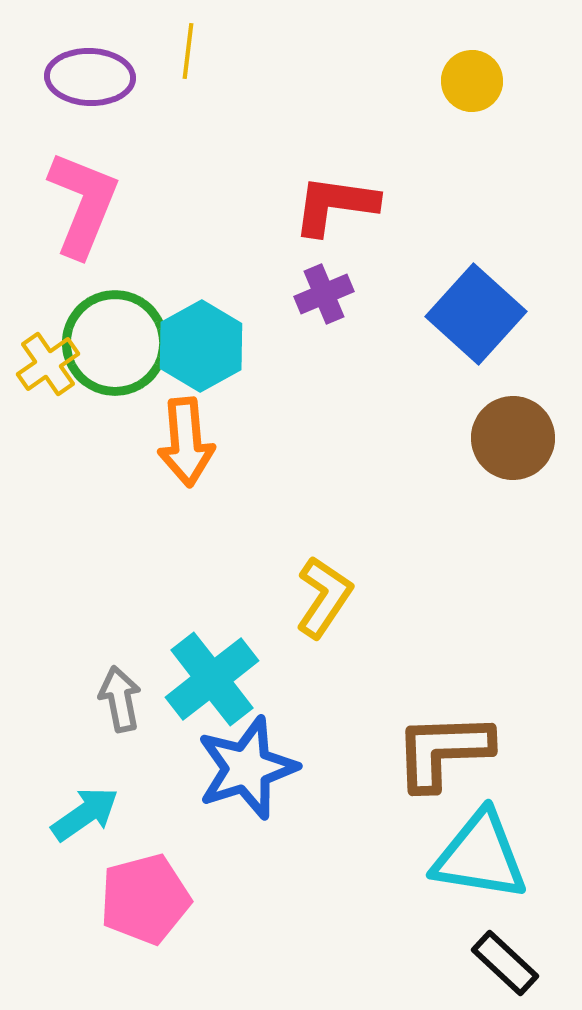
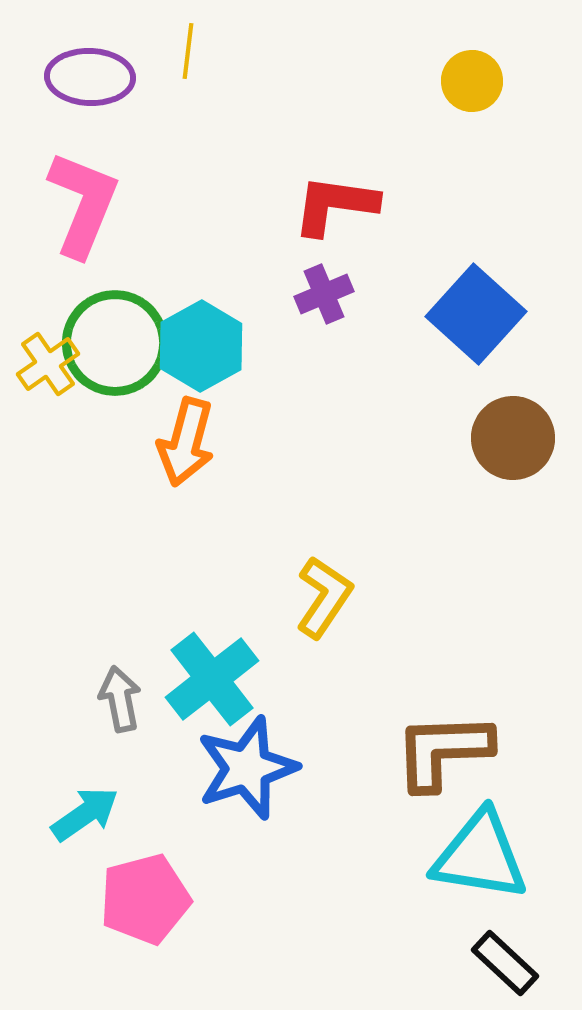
orange arrow: rotated 20 degrees clockwise
